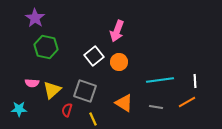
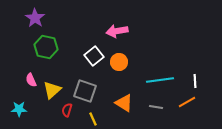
pink arrow: rotated 60 degrees clockwise
pink semicircle: moved 1 px left, 3 px up; rotated 64 degrees clockwise
